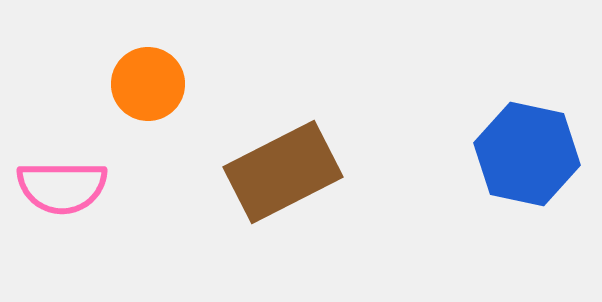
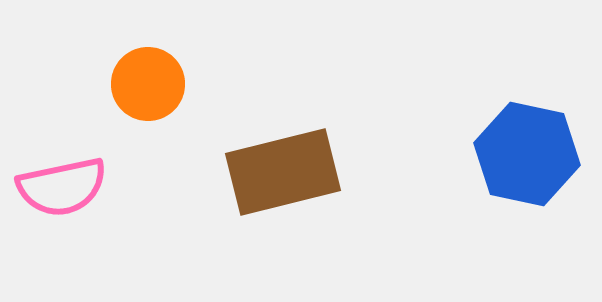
brown rectangle: rotated 13 degrees clockwise
pink semicircle: rotated 12 degrees counterclockwise
